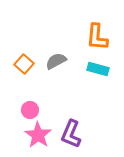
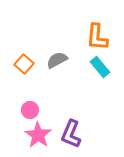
gray semicircle: moved 1 px right, 1 px up
cyan rectangle: moved 2 px right, 2 px up; rotated 35 degrees clockwise
